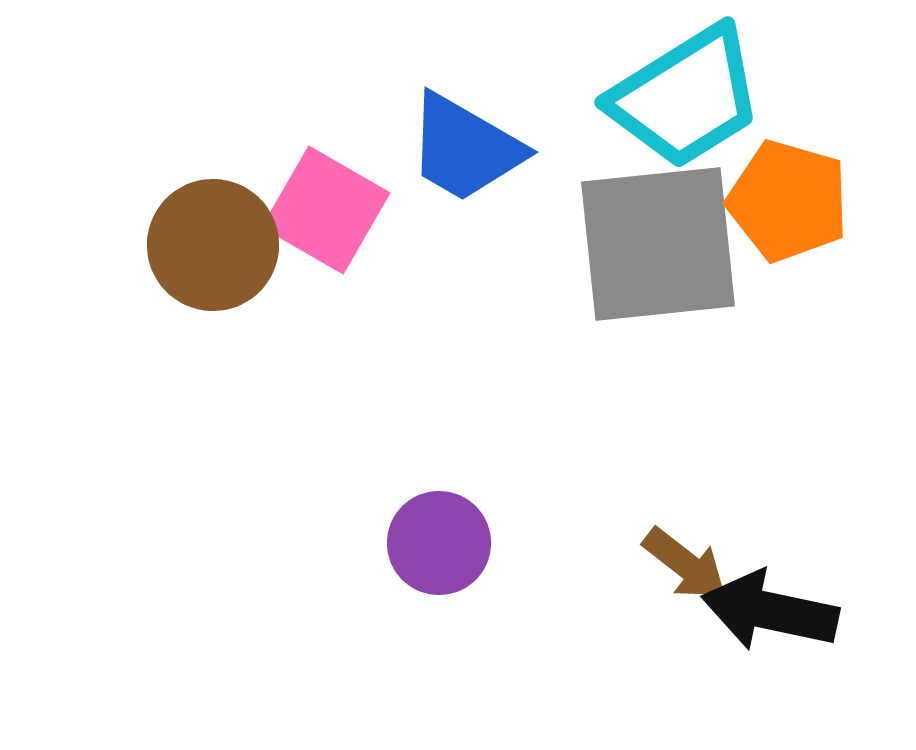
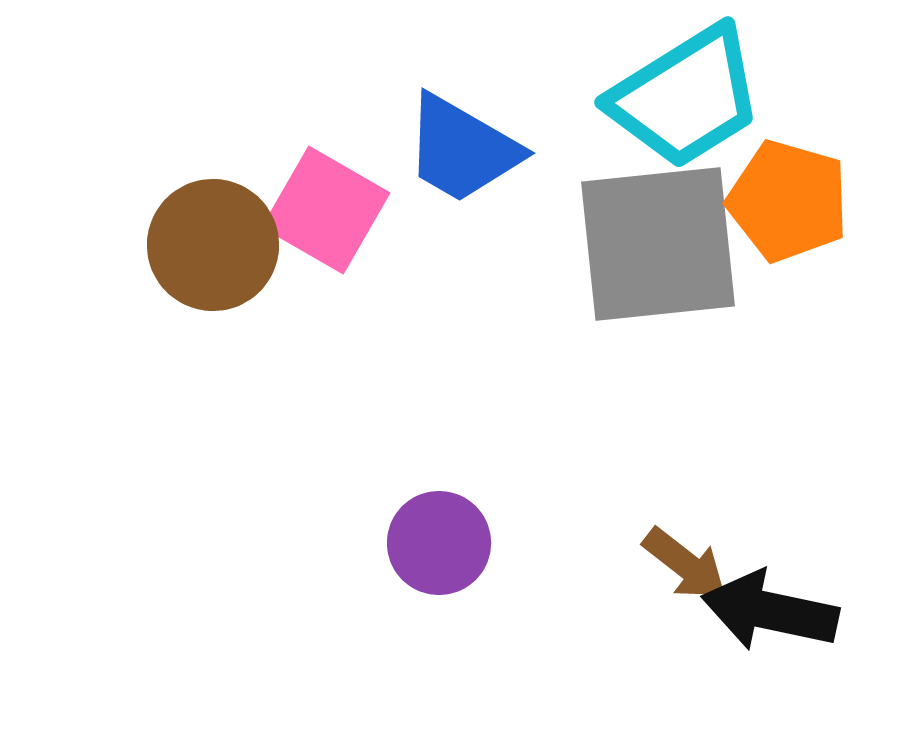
blue trapezoid: moved 3 px left, 1 px down
